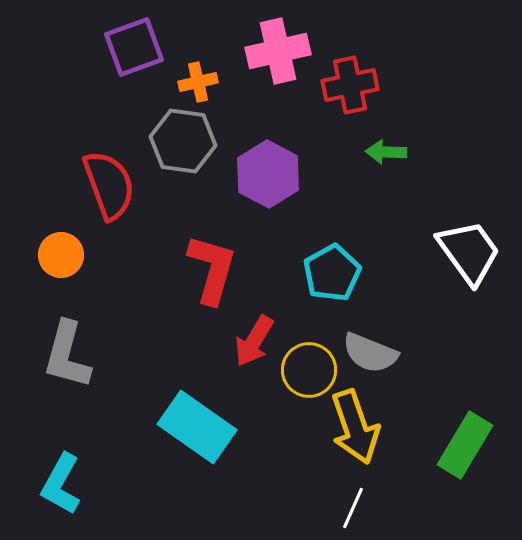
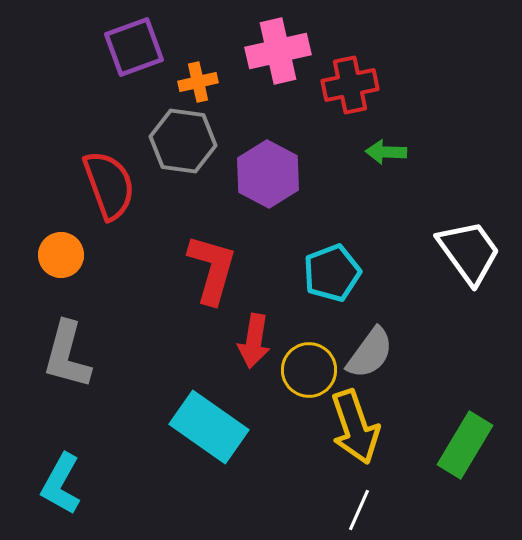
cyan pentagon: rotated 8 degrees clockwise
red arrow: rotated 22 degrees counterclockwise
gray semicircle: rotated 76 degrees counterclockwise
cyan rectangle: moved 12 px right
white line: moved 6 px right, 2 px down
